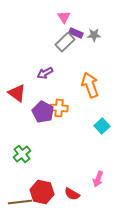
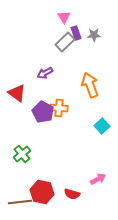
purple rectangle: rotated 48 degrees clockwise
pink arrow: rotated 140 degrees counterclockwise
red semicircle: rotated 14 degrees counterclockwise
